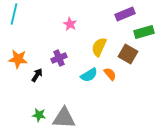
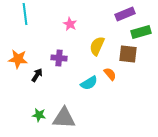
cyan line: moved 11 px right; rotated 20 degrees counterclockwise
green rectangle: moved 3 px left
yellow semicircle: moved 2 px left, 1 px up
brown square: rotated 24 degrees counterclockwise
purple cross: rotated 28 degrees clockwise
cyan semicircle: moved 8 px down
